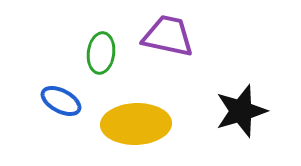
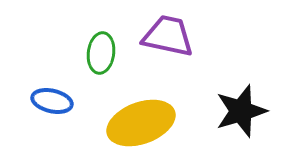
blue ellipse: moved 9 px left; rotated 15 degrees counterclockwise
yellow ellipse: moved 5 px right, 1 px up; rotated 18 degrees counterclockwise
